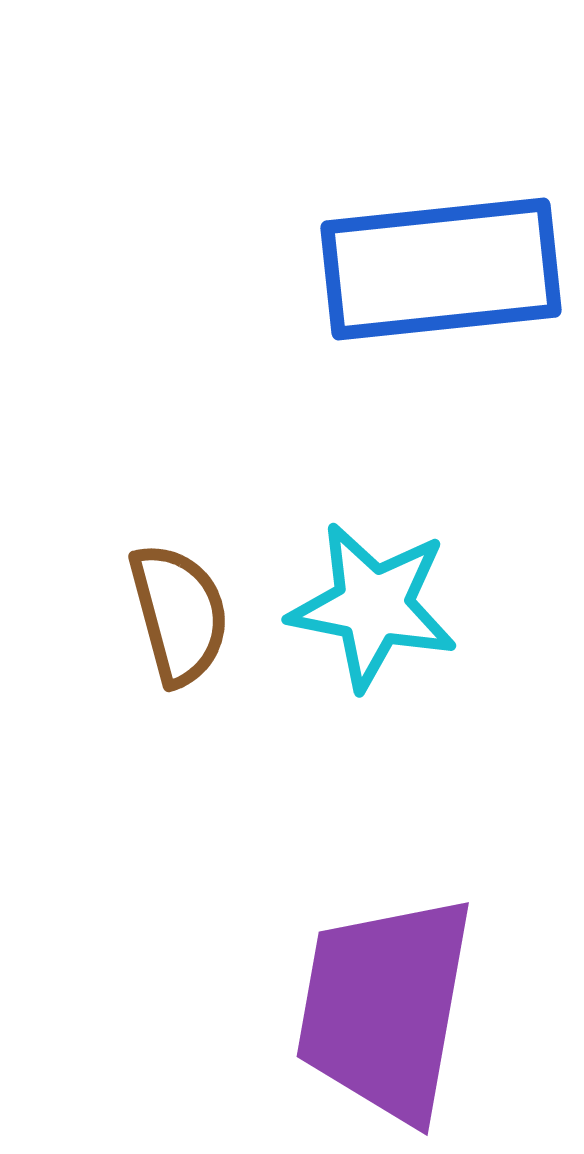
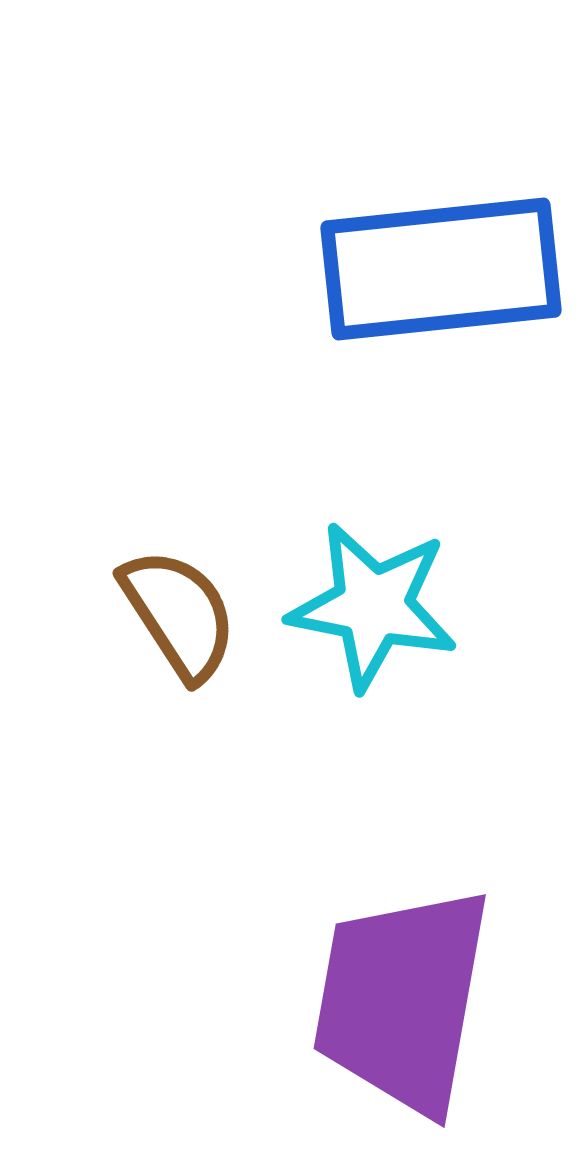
brown semicircle: rotated 18 degrees counterclockwise
purple trapezoid: moved 17 px right, 8 px up
